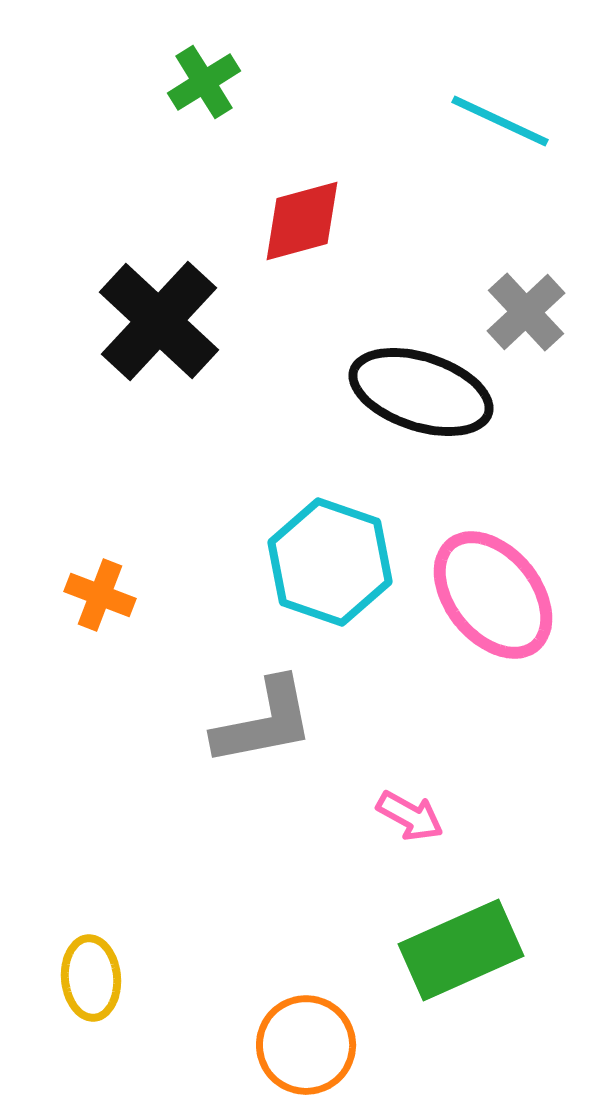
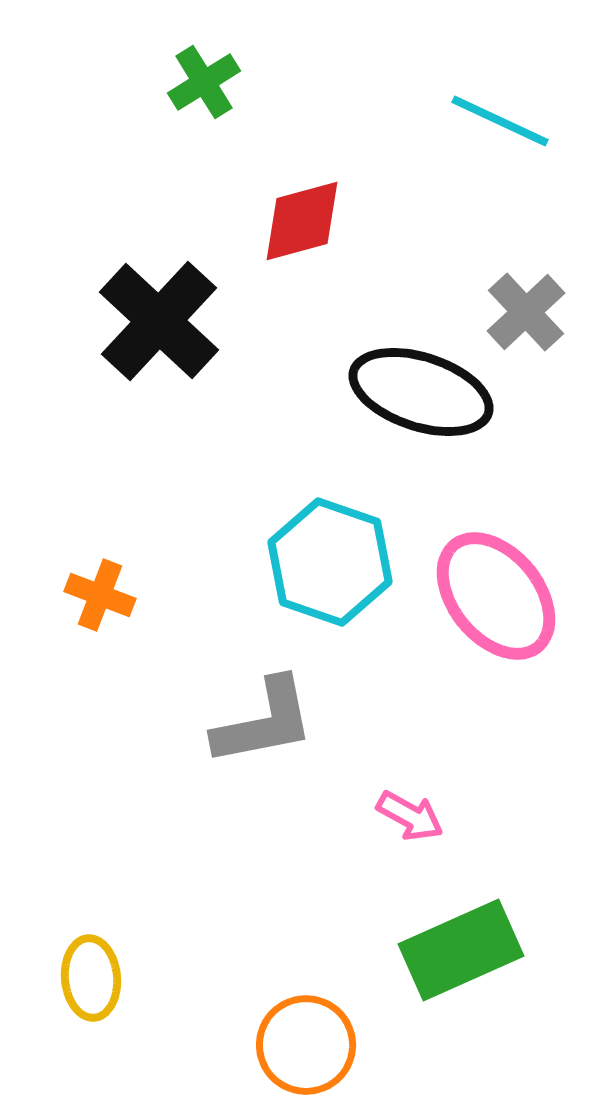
pink ellipse: moved 3 px right, 1 px down
